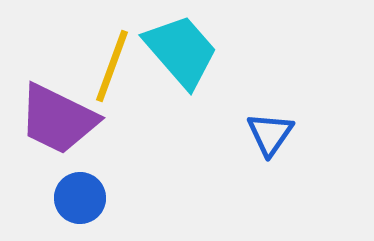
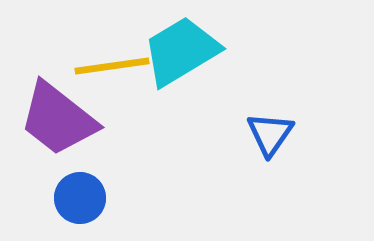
cyan trapezoid: rotated 80 degrees counterclockwise
yellow line: rotated 62 degrees clockwise
purple trapezoid: rotated 12 degrees clockwise
